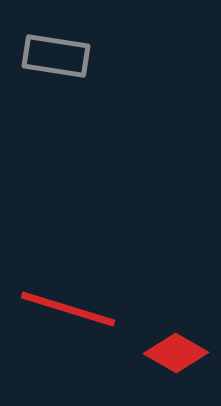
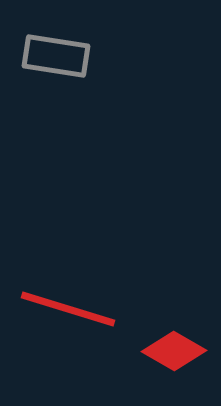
red diamond: moved 2 px left, 2 px up
